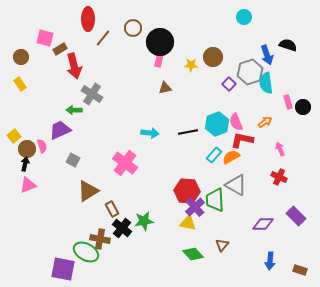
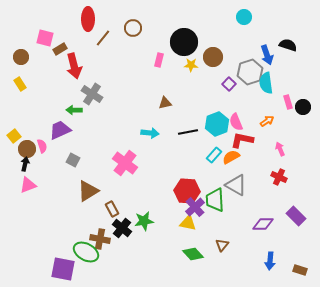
black circle at (160, 42): moved 24 px right
brown triangle at (165, 88): moved 15 px down
orange arrow at (265, 122): moved 2 px right, 1 px up
